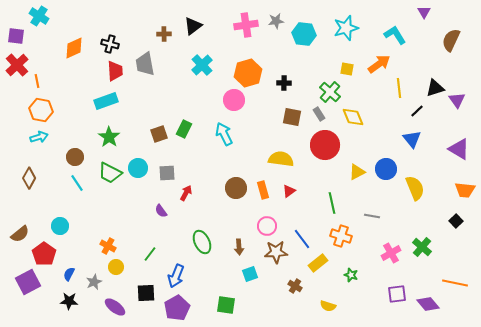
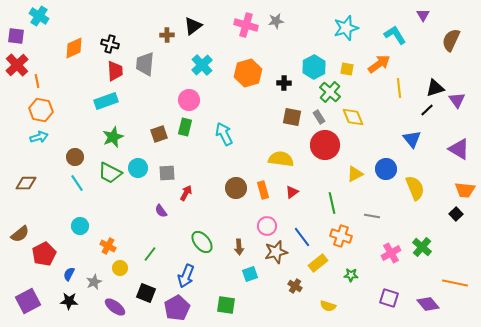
purple triangle at (424, 12): moved 1 px left, 3 px down
pink cross at (246, 25): rotated 25 degrees clockwise
brown cross at (164, 34): moved 3 px right, 1 px down
cyan hexagon at (304, 34): moved 10 px right, 33 px down; rotated 25 degrees clockwise
gray trapezoid at (145, 64): rotated 15 degrees clockwise
pink circle at (234, 100): moved 45 px left
black line at (417, 111): moved 10 px right, 1 px up
gray rectangle at (319, 114): moved 3 px down
green rectangle at (184, 129): moved 1 px right, 2 px up; rotated 12 degrees counterclockwise
green star at (109, 137): moved 4 px right; rotated 15 degrees clockwise
yellow triangle at (357, 172): moved 2 px left, 2 px down
brown diamond at (29, 178): moved 3 px left, 5 px down; rotated 60 degrees clockwise
red triangle at (289, 191): moved 3 px right, 1 px down
black square at (456, 221): moved 7 px up
cyan circle at (60, 226): moved 20 px right
blue line at (302, 239): moved 2 px up
green ellipse at (202, 242): rotated 15 degrees counterclockwise
brown star at (276, 252): rotated 10 degrees counterclockwise
red pentagon at (44, 254): rotated 10 degrees clockwise
yellow circle at (116, 267): moved 4 px right, 1 px down
green star at (351, 275): rotated 16 degrees counterclockwise
blue arrow at (176, 276): moved 10 px right
purple square at (28, 282): moved 19 px down
black square at (146, 293): rotated 24 degrees clockwise
purple square at (397, 294): moved 8 px left, 4 px down; rotated 24 degrees clockwise
